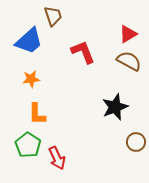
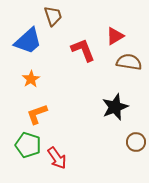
red triangle: moved 13 px left, 2 px down
blue trapezoid: moved 1 px left
red L-shape: moved 2 px up
brown semicircle: moved 1 px down; rotated 20 degrees counterclockwise
orange star: rotated 24 degrees counterclockwise
orange L-shape: rotated 70 degrees clockwise
green pentagon: rotated 15 degrees counterclockwise
red arrow: rotated 10 degrees counterclockwise
